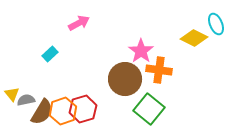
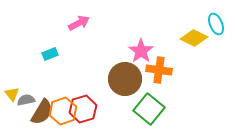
cyan rectangle: rotated 21 degrees clockwise
